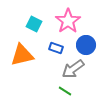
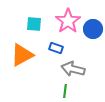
cyan square: rotated 21 degrees counterclockwise
blue circle: moved 7 px right, 16 px up
orange triangle: rotated 15 degrees counterclockwise
gray arrow: rotated 50 degrees clockwise
green line: rotated 64 degrees clockwise
